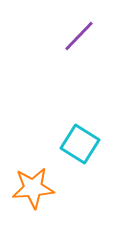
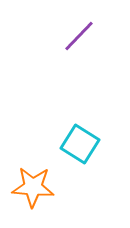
orange star: moved 1 px up; rotated 9 degrees clockwise
